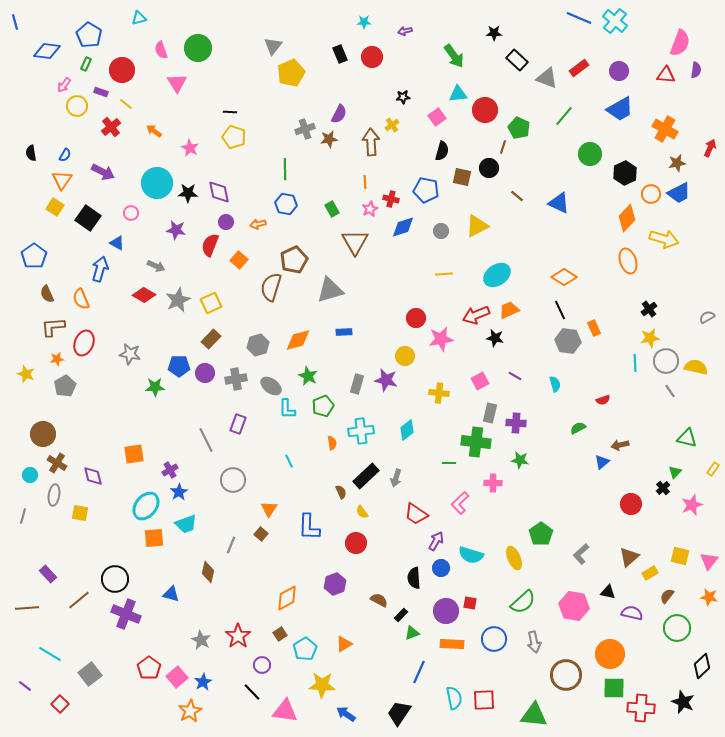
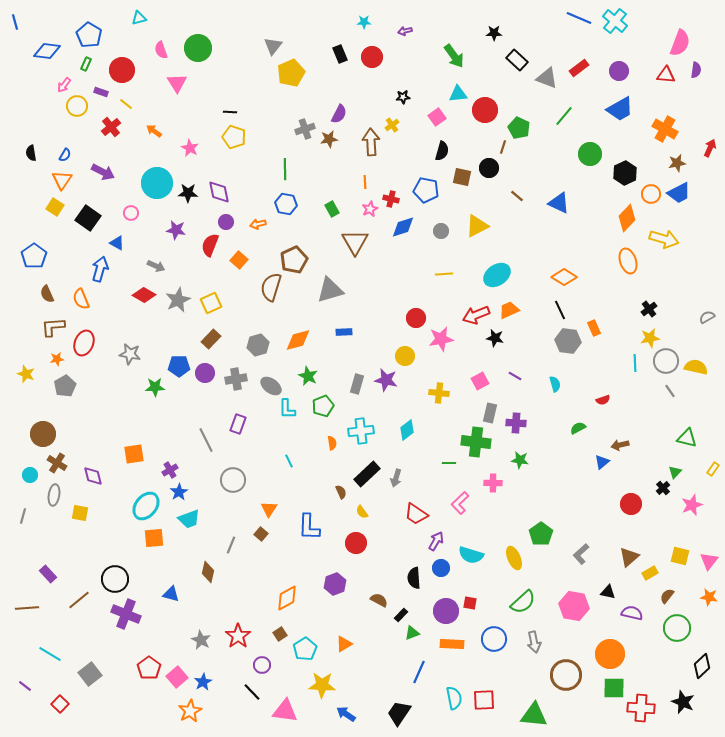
black rectangle at (366, 476): moved 1 px right, 2 px up
cyan trapezoid at (186, 524): moved 3 px right, 5 px up
